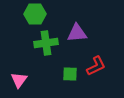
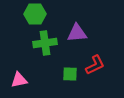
green cross: moved 1 px left
red L-shape: moved 1 px left, 1 px up
pink triangle: rotated 42 degrees clockwise
